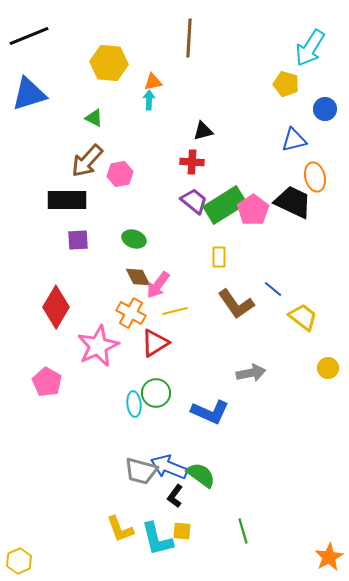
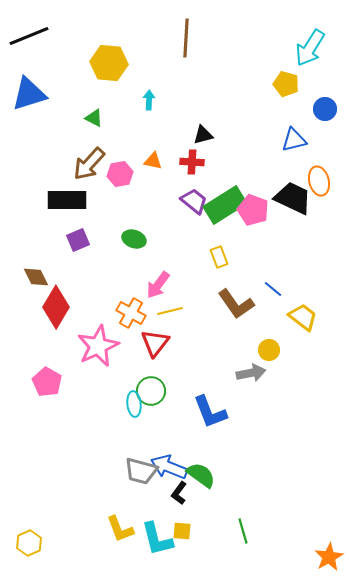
brown line at (189, 38): moved 3 px left
orange triangle at (153, 82): moved 79 px down; rotated 24 degrees clockwise
black triangle at (203, 131): moved 4 px down
brown arrow at (87, 161): moved 2 px right, 3 px down
orange ellipse at (315, 177): moved 4 px right, 4 px down
black trapezoid at (293, 202): moved 4 px up
pink pentagon at (253, 210): rotated 16 degrees counterclockwise
purple square at (78, 240): rotated 20 degrees counterclockwise
yellow rectangle at (219, 257): rotated 20 degrees counterclockwise
brown diamond at (138, 277): moved 102 px left
yellow line at (175, 311): moved 5 px left
red triangle at (155, 343): rotated 20 degrees counterclockwise
yellow circle at (328, 368): moved 59 px left, 18 px up
green circle at (156, 393): moved 5 px left, 2 px up
blue L-shape at (210, 412): rotated 45 degrees clockwise
black L-shape at (175, 496): moved 4 px right, 3 px up
yellow hexagon at (19, 561): moved 10 px right, 18 px up
